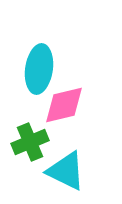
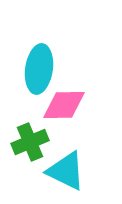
pink diamond: rotated 12 degrees clockwise
